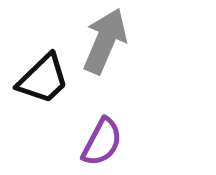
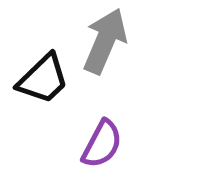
purple semicircle: moved 2 px down
